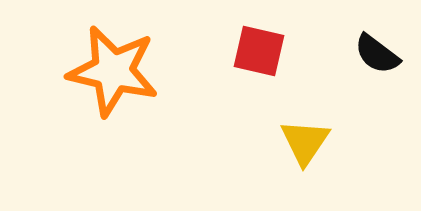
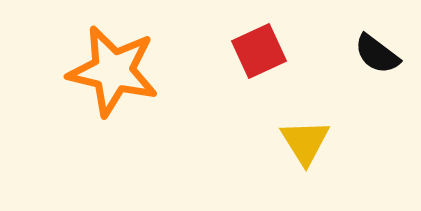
red square: rotated 38 degrees counterclockwise
yellow triangle: rotated 6 degrees counterclockwise
